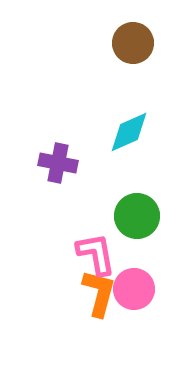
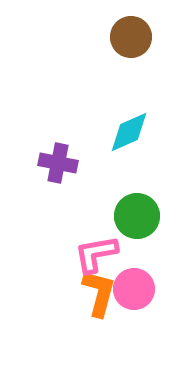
brown circle: moved 2 px left, 6 px up
pink L-shape: rotated 90 degrees counterclockwise
